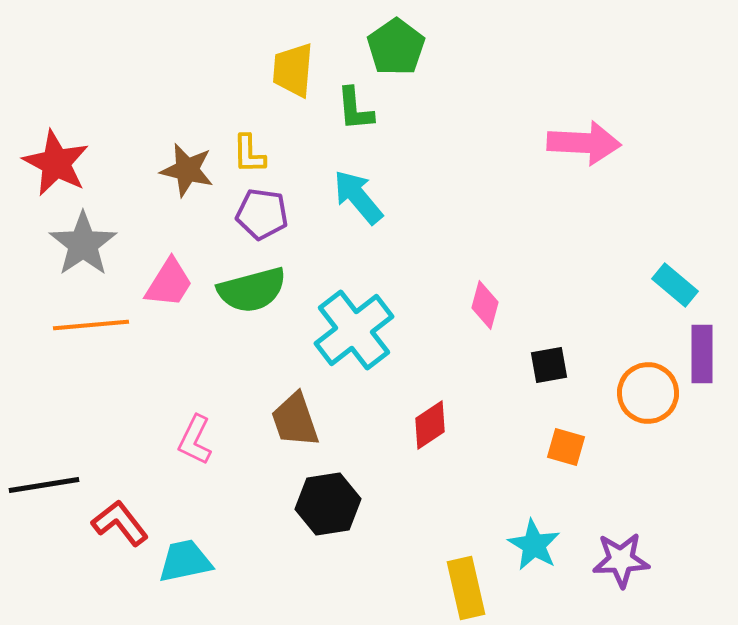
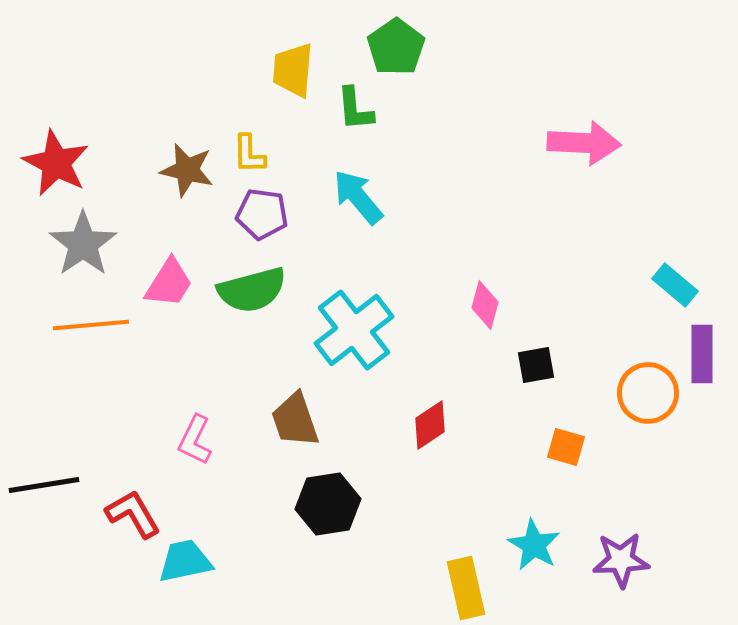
black square: moved 13 px left
red L-shape: moved 13 px right, 9 px up; rotated 8 degrees clockwise
